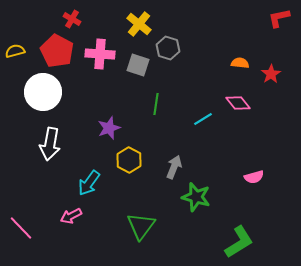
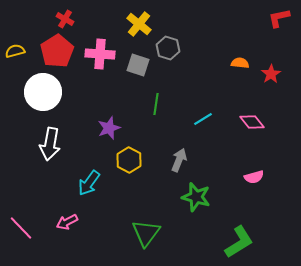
red cross: moved 7 px left
red pentagon: rotated 12 degrees clockwise
pink diamond: moved 14 px right, 19 px down
gray arrow: moved 5 px right, 7 px up
pink arrow: moved 4 px left, 6 px down
green triangle: moved 5 px right, 7 px down
